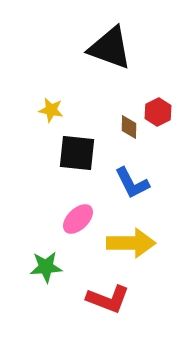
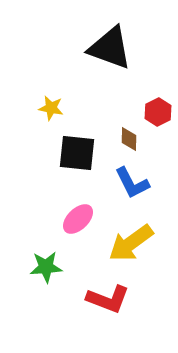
yellow star: moved 2 px up
brown diamond: moved 12 px down
yellow arrow: rotated 144 degrees clockwise
